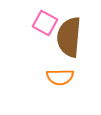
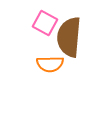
orange semicircle: moved 10 px left, 13 px up
